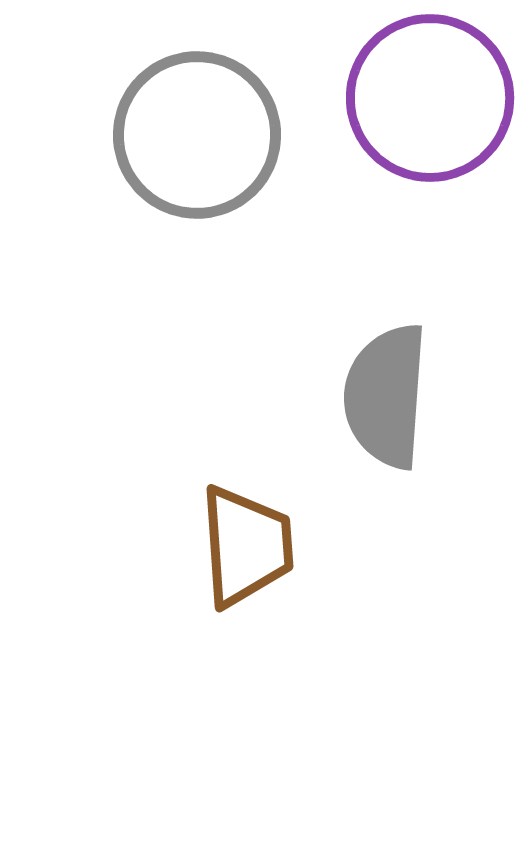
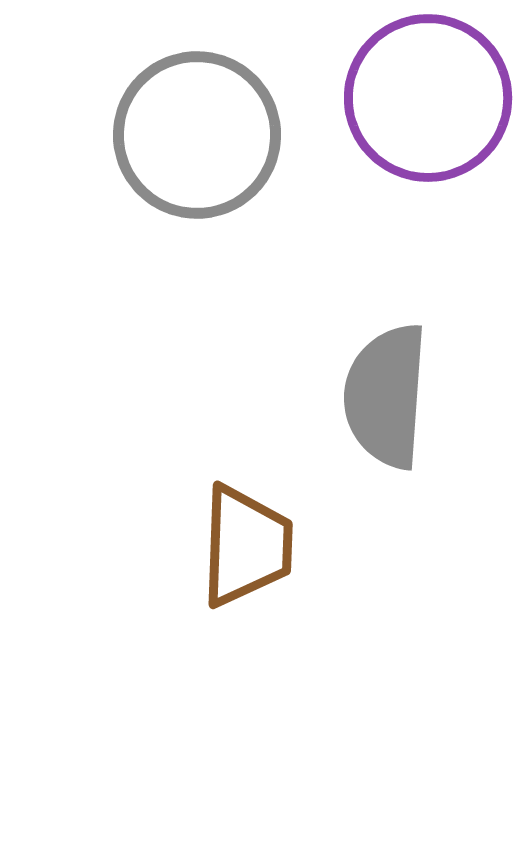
purple circle: moved 2 px left
brown trapezoid: rotated 6 degrees clockwise
